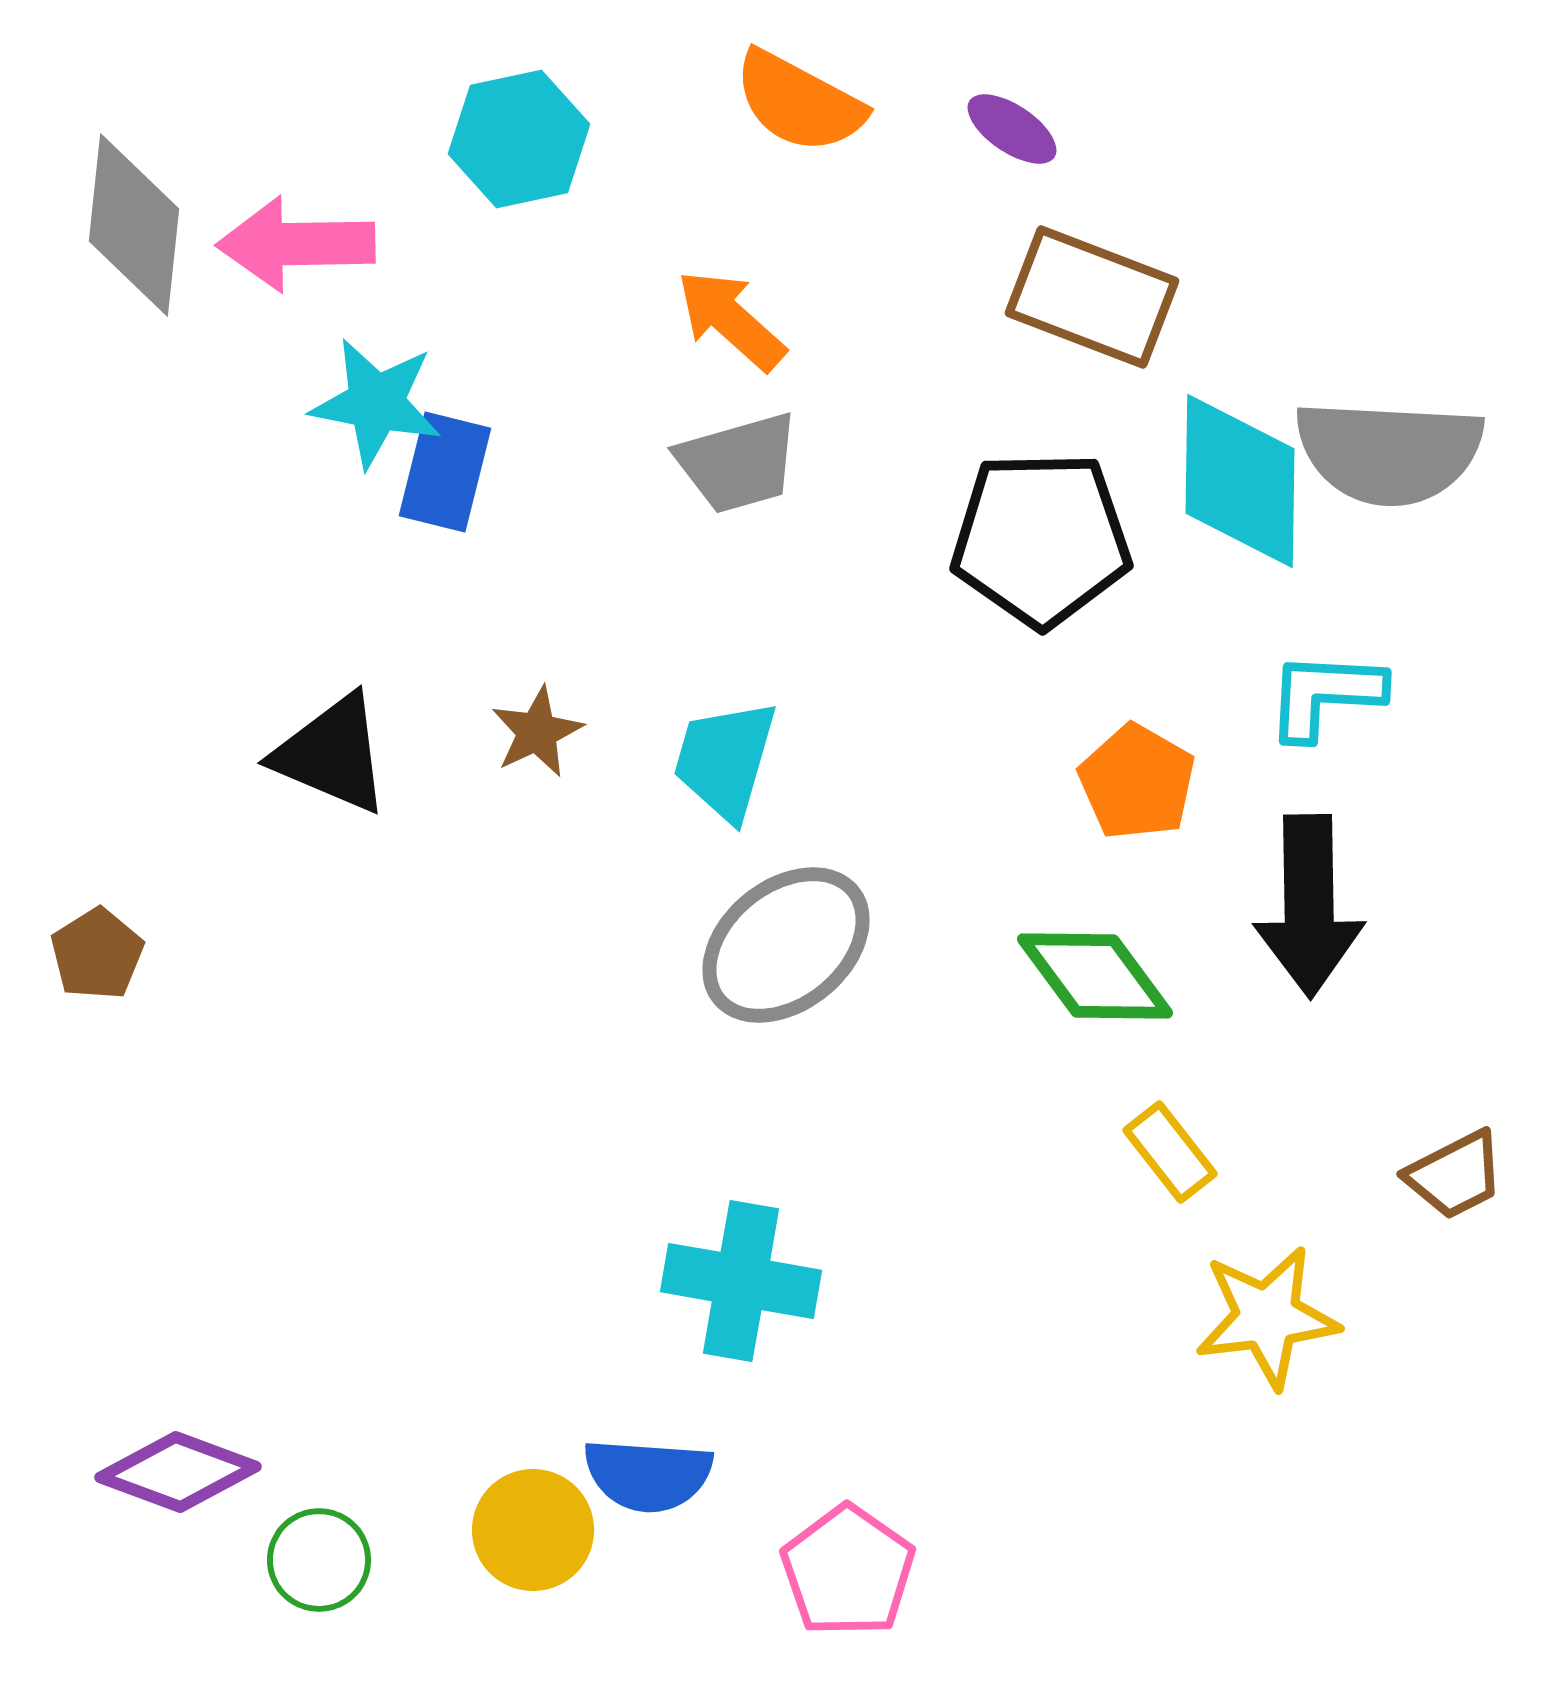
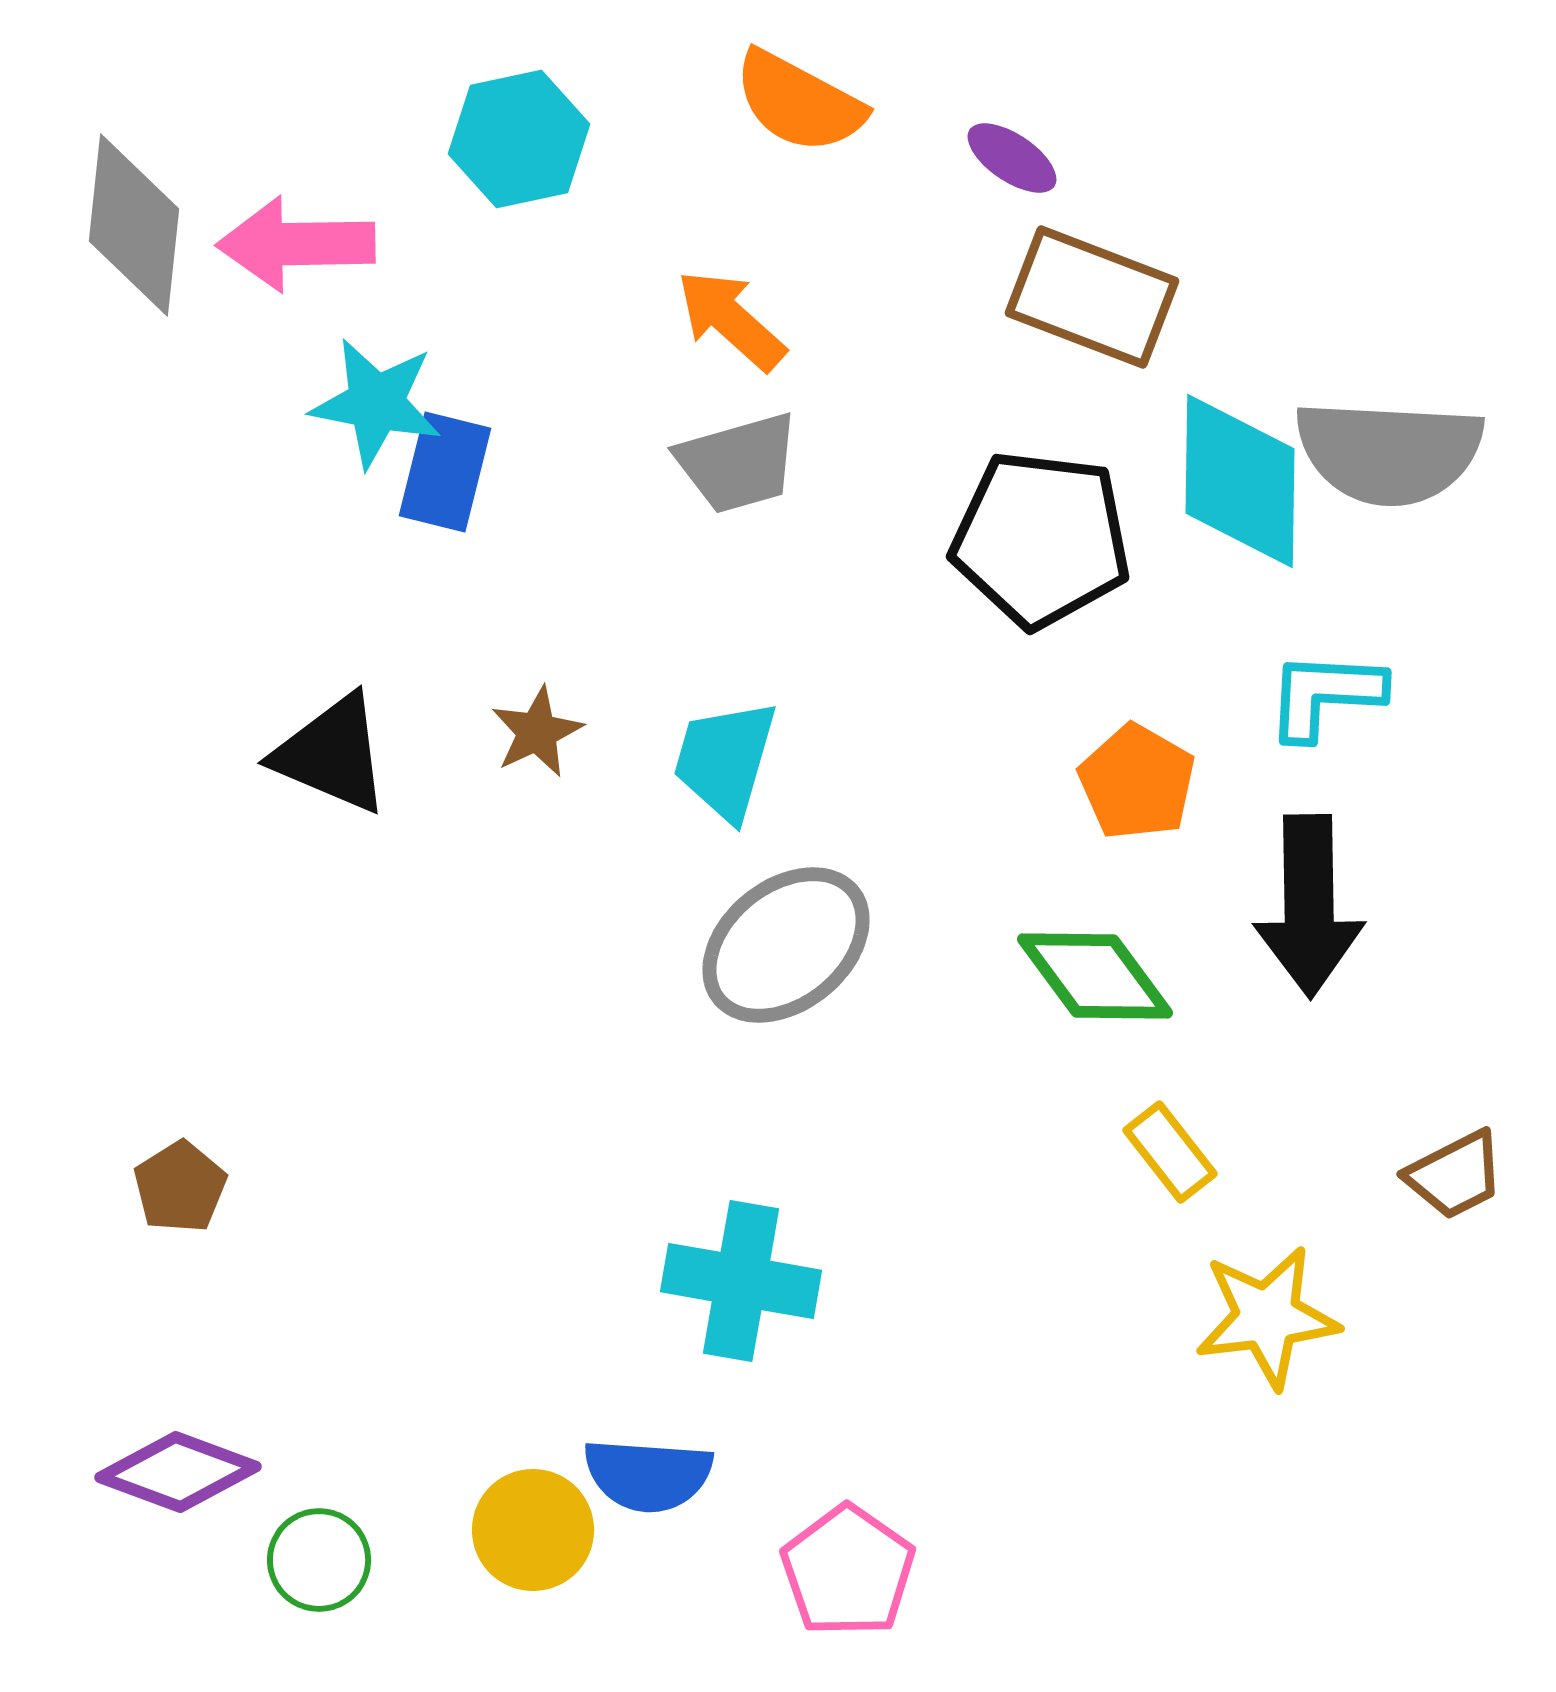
purple ellipse: moved 29 px down
black pentagon: rotated 8 degrees clockwise
brown pentagon: moved 83 px right, 233 px down
